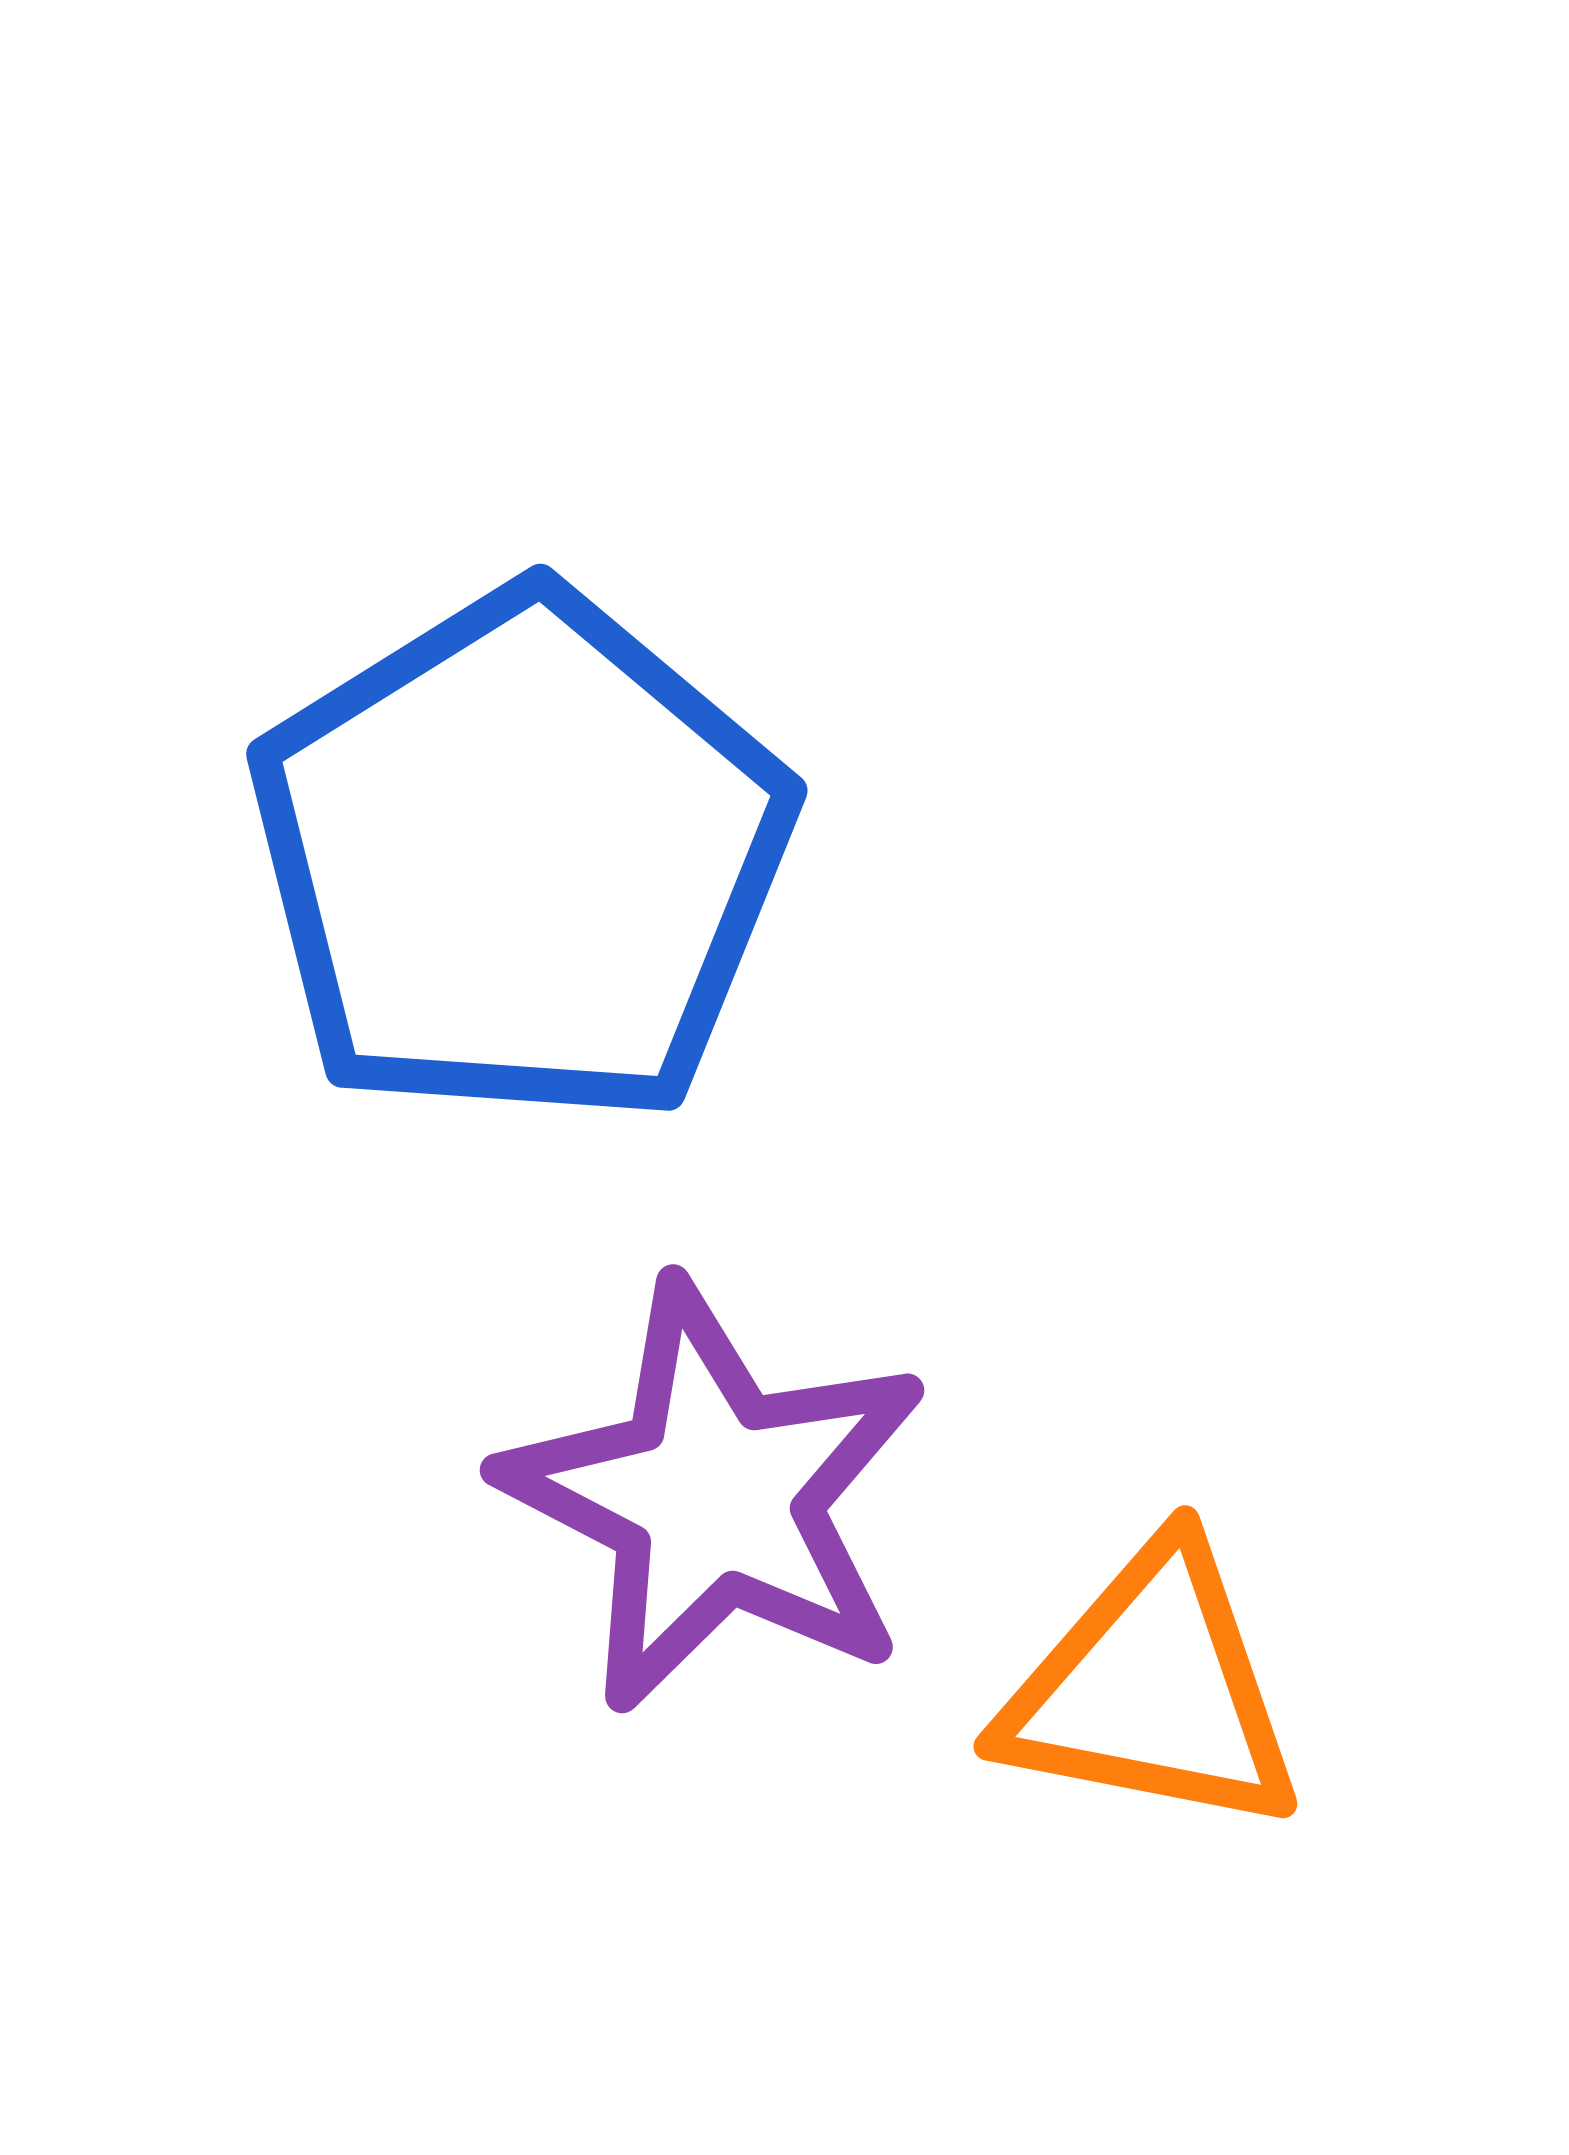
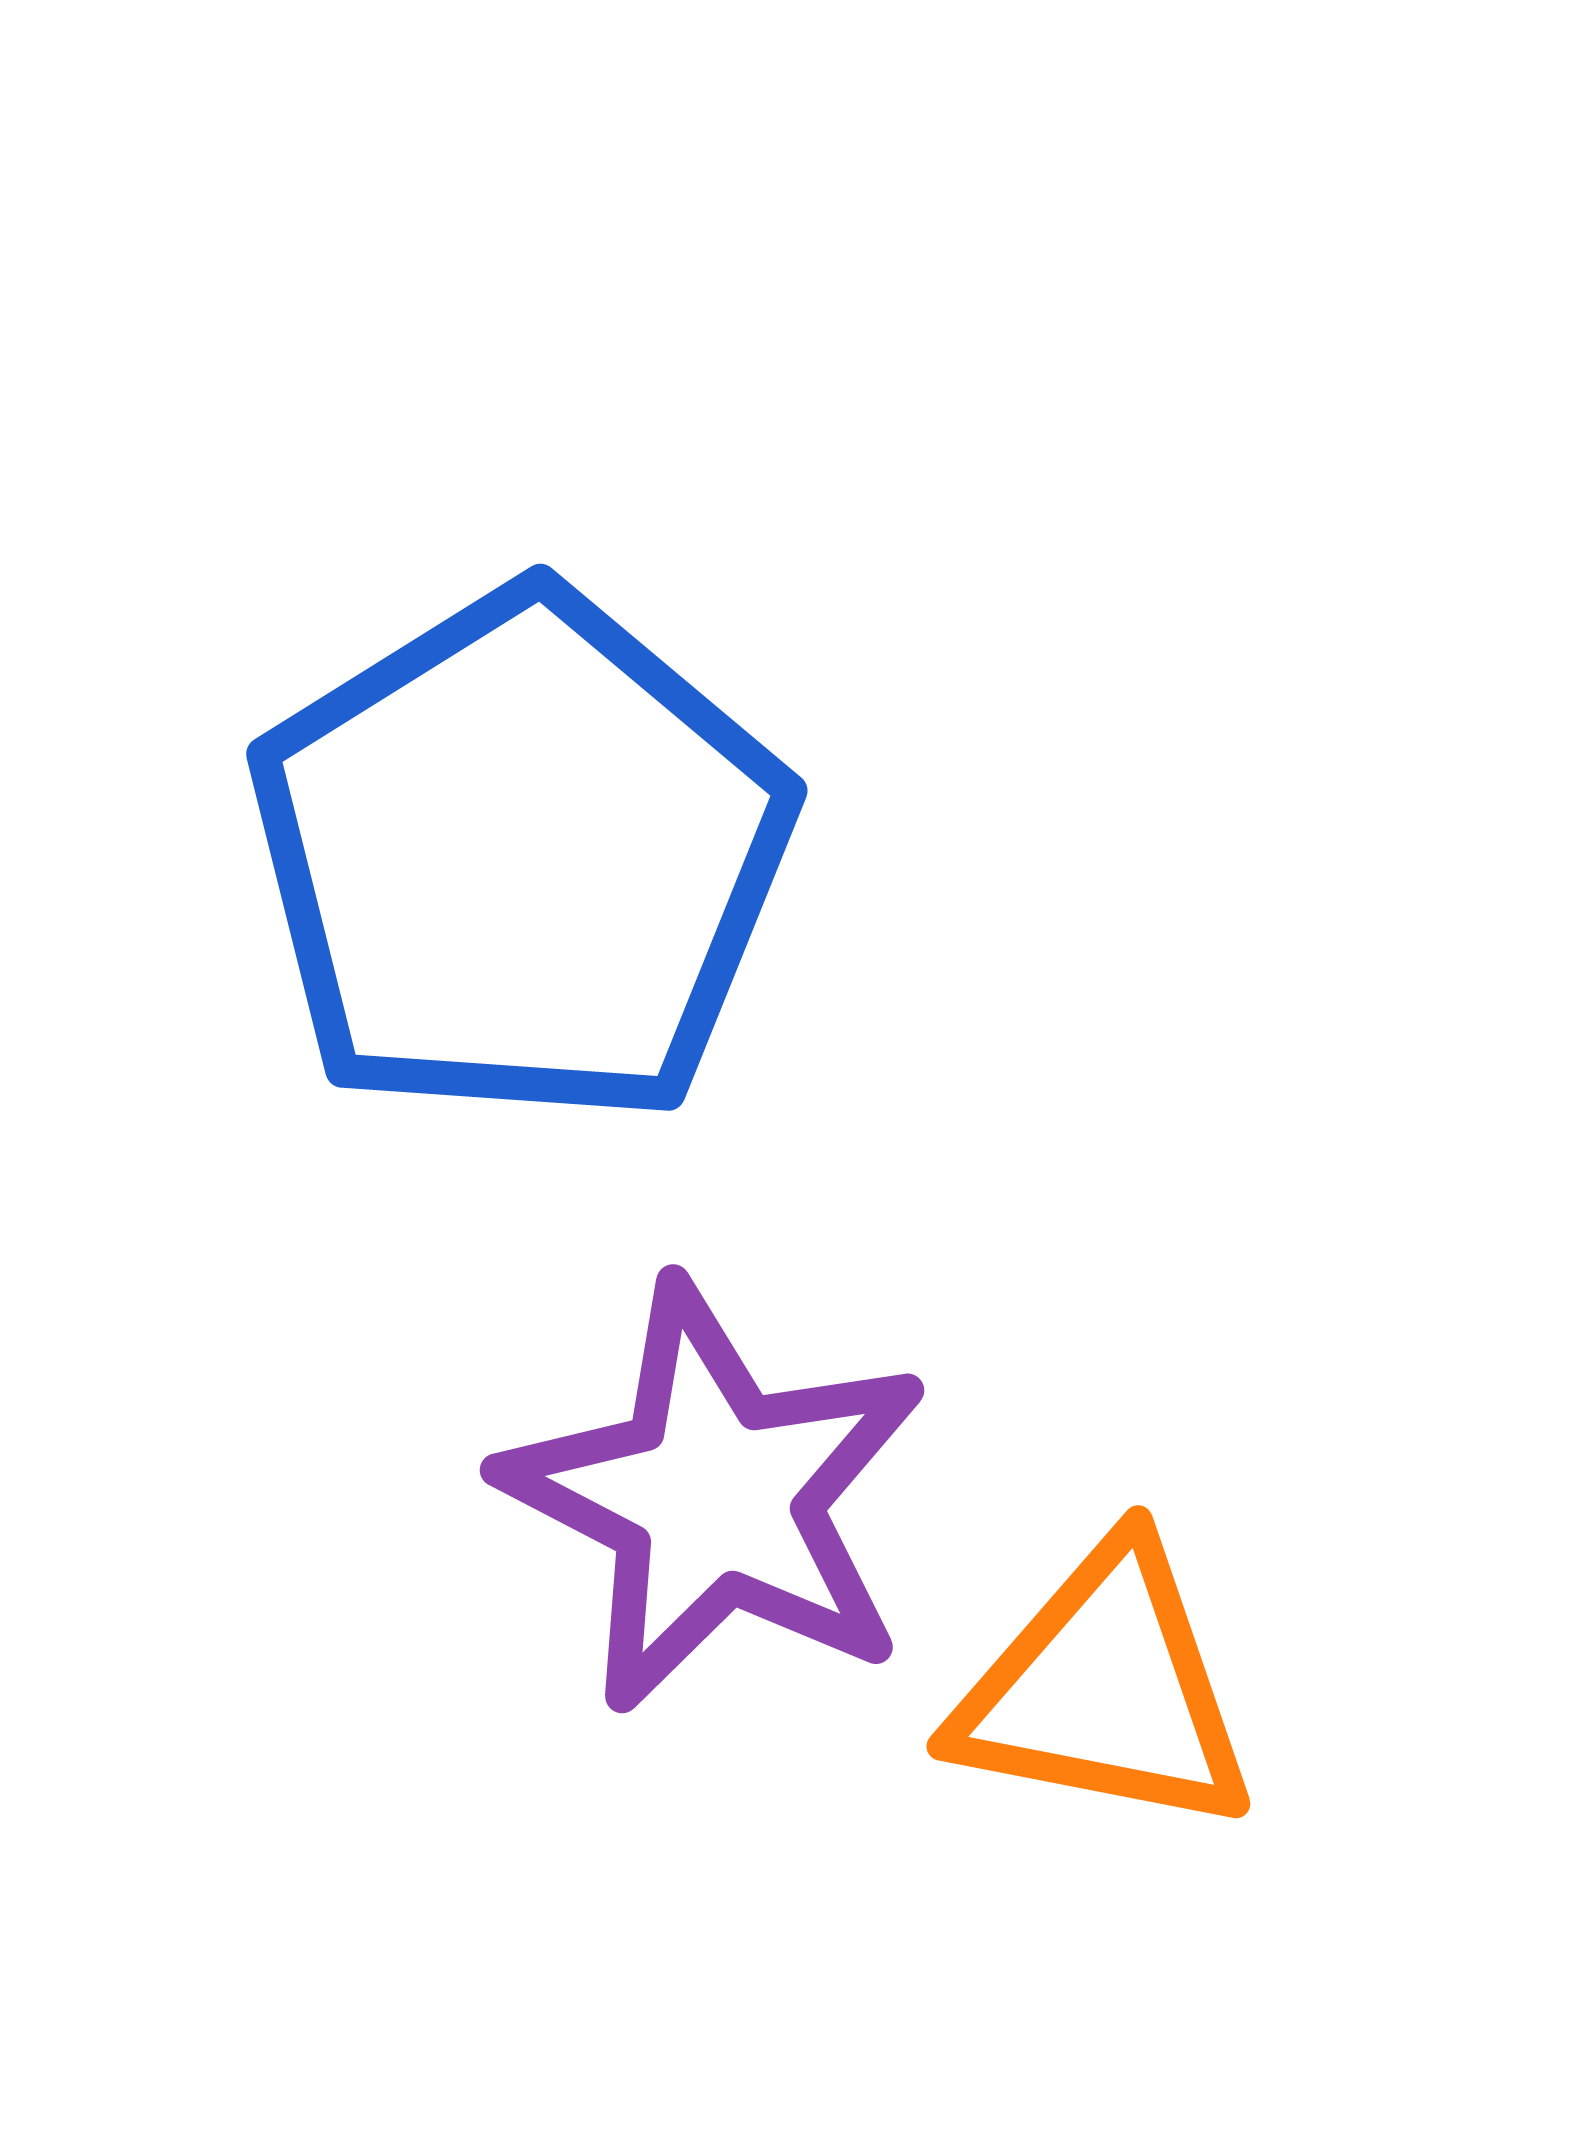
orange triangle: moved 47 px left
